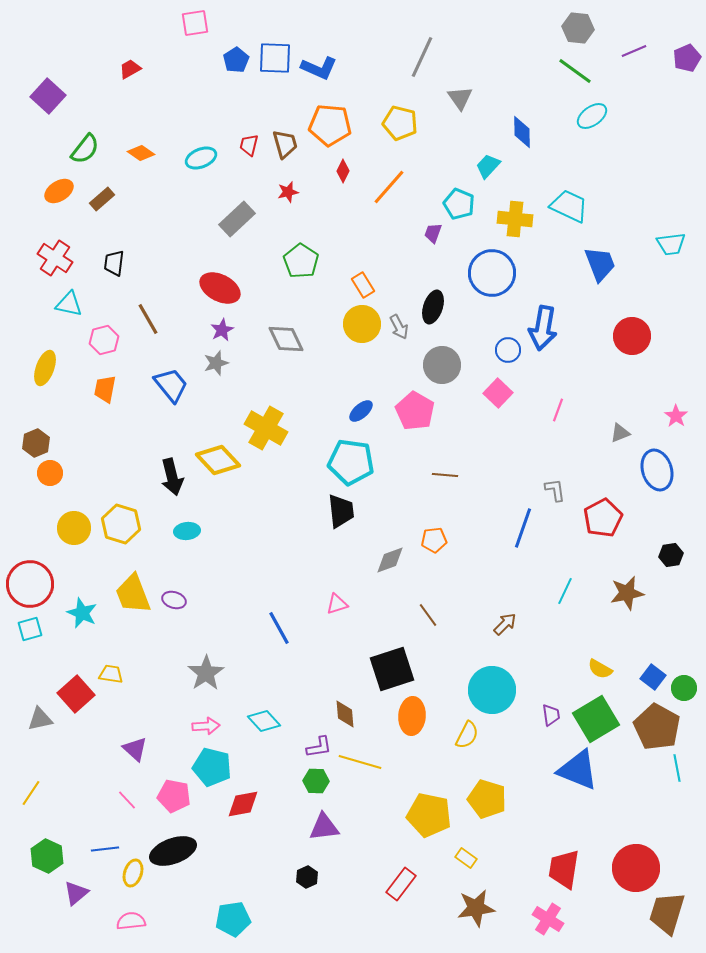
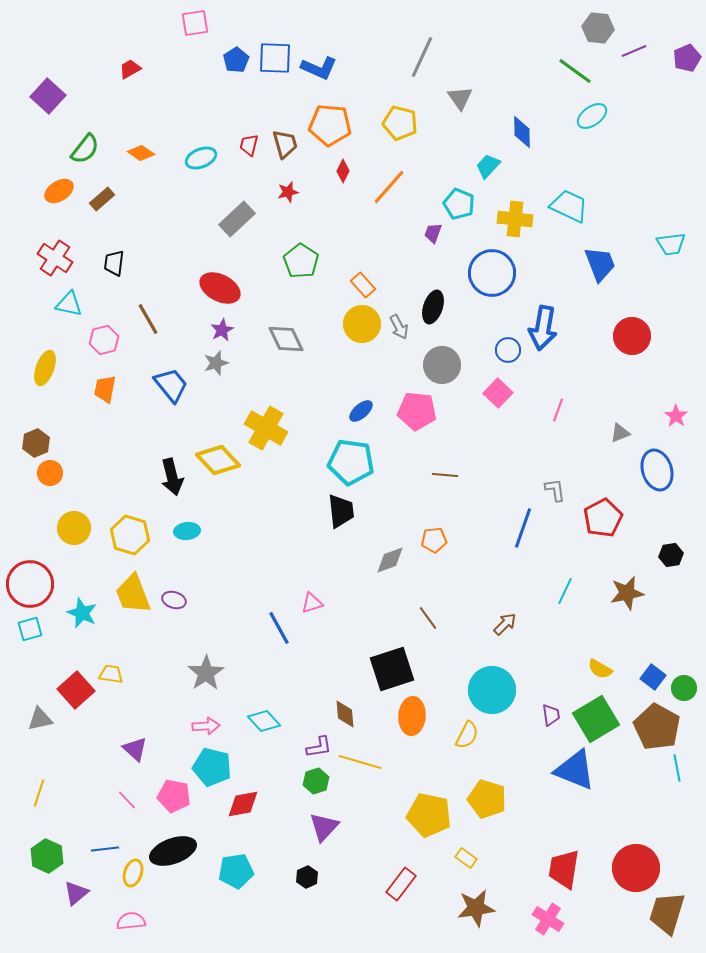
gray hexagon at (578, 28): moved 20 px right
orange rectangle at (363, 285): rotated 10 degrees counterclockwise
pink pentagon at (415, 411): moved 2 px right; rotated 24 degrees counterclockwise
yellow hexagon at (121, 524): moved 9 px right, 11 px down
pink triangle at (337, 604): moved 25 px left, 1 px up
brown line at (428, 615): moved 3 px down
red square at (76, 694): moved 4 px up
blue triangle at (578, 770): moved 3 px left
green hexagon at (316, 781): rotated 20 degrees counterclockwise
yellow line at (31, 793): moved 8 px right; rotated 16 degrees counterclockwise
purple triangle at (324, 827): rotated 40 degrees counterclockwise
cyan pentagon at (233, 919): moved 3 px right, 48 px up
